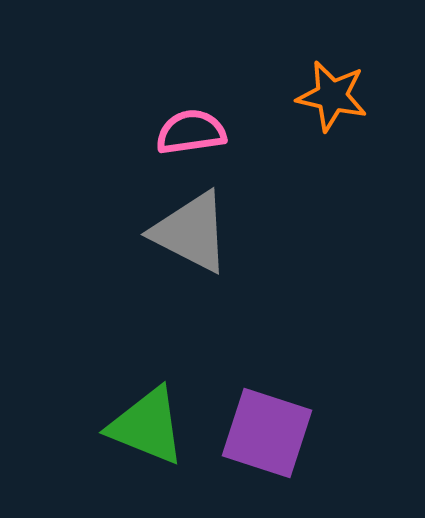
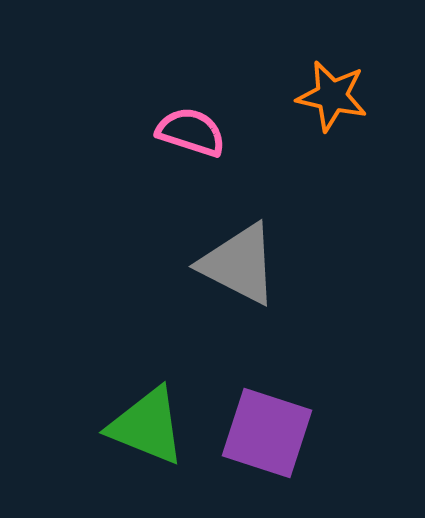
pink semicircle: rotated 26 degrees clockwise
gray triangle: moved 48 px right, 32 px down
